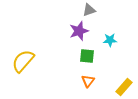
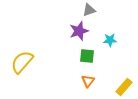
yellow semicircle: moved 1 px left, 1 px down
